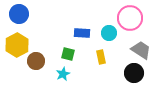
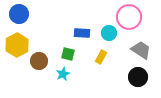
pink circle: moved 1 px left, 1 px up
yellow rectangle: rotated 40 degrees clockwise
brown circle: moved 3 px right
black circle: moved 4 px right, 4 px down
